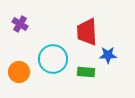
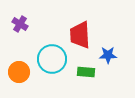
red trapezoid: moved 7 px left, 3 px down
cyan circle: moved 1 px left
